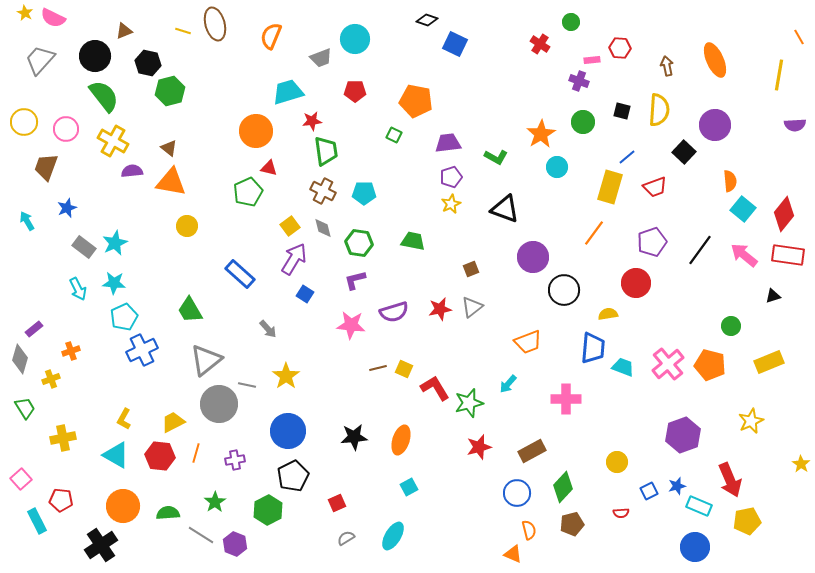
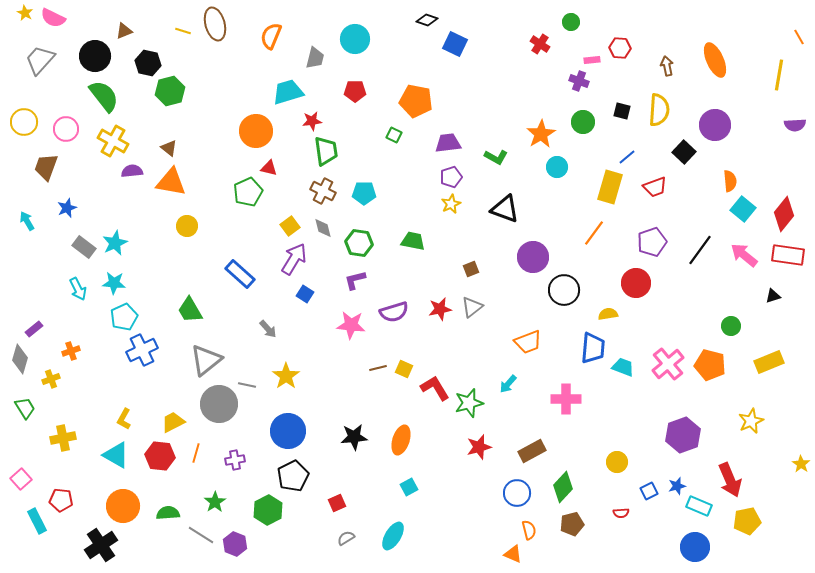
gray trapezoid at (321, 58): moved 6 px left; rotated 55 degrees counterclockwise
